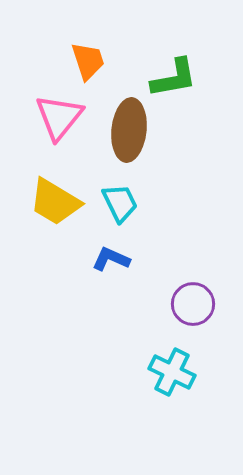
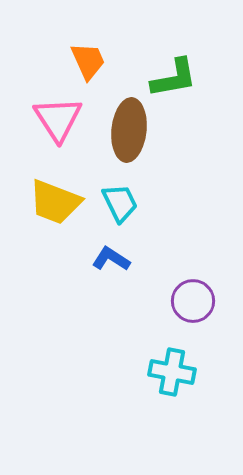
orange trapezoid: rotated 6 degrees counterclockwise
pink triangle: moved 1 px left, 2 px down; rotated 12 degrees counterclockwise
yellow trapezoid: rotated 10 degrees counterclockwise
blue L-shape: rotated 9 degrees clockwise
purple circle: moved 3 px up
cyan cross: rotated 15 degrees counterclockwise
